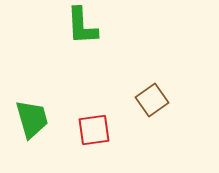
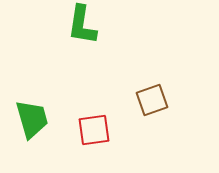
green L-shape: moved 1 px up; rotated 12 degrees clockwise
brown square: rotated 16 degrees clockwise
